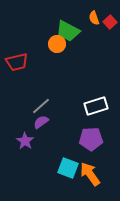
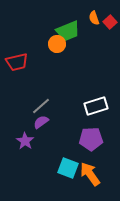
green trapezoid: rotated 50 degrees counterclockwise
